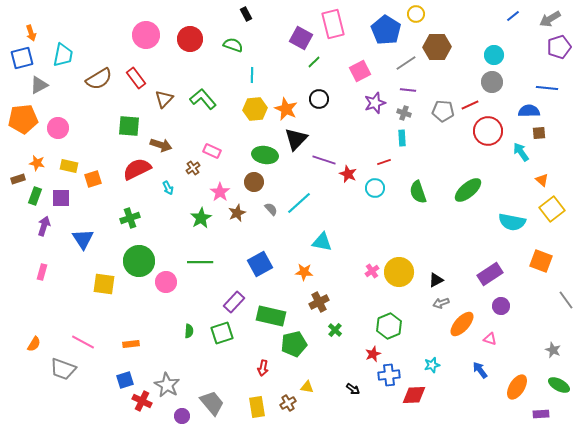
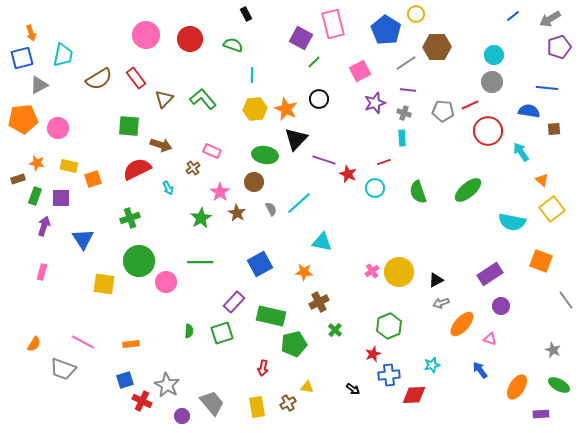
blue semicircle at (529, 111): rotated 10 degrees clockwise
brown square at (539, 133): moved 15 px right, 4 px up
gray semicircle at (271, 209): rotated 16 degrees clockwise
brown star at (237, 213): rotated 18 degrees counterclockwise
